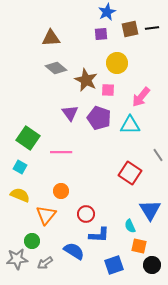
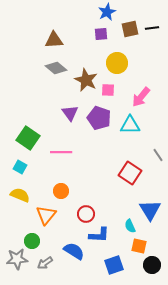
brown triangle: moved 3 px right, 2 px down
